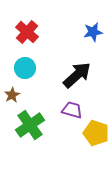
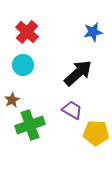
cyan circle: moved 2 px left, 3 px up
black arrow: moved 1 px right, 2 px up
brown star: moved 5 px down
purple trapezoid: rotated 15 degrees clockwise
green cross: rotated 16 degrees clockwise
yellow pentagon: rotated 15 degrees counterclockwise
